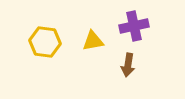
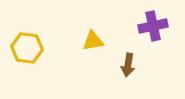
purple cross: moved 19 px right
yellow hexagon: moved 18 px left, 6 px down
